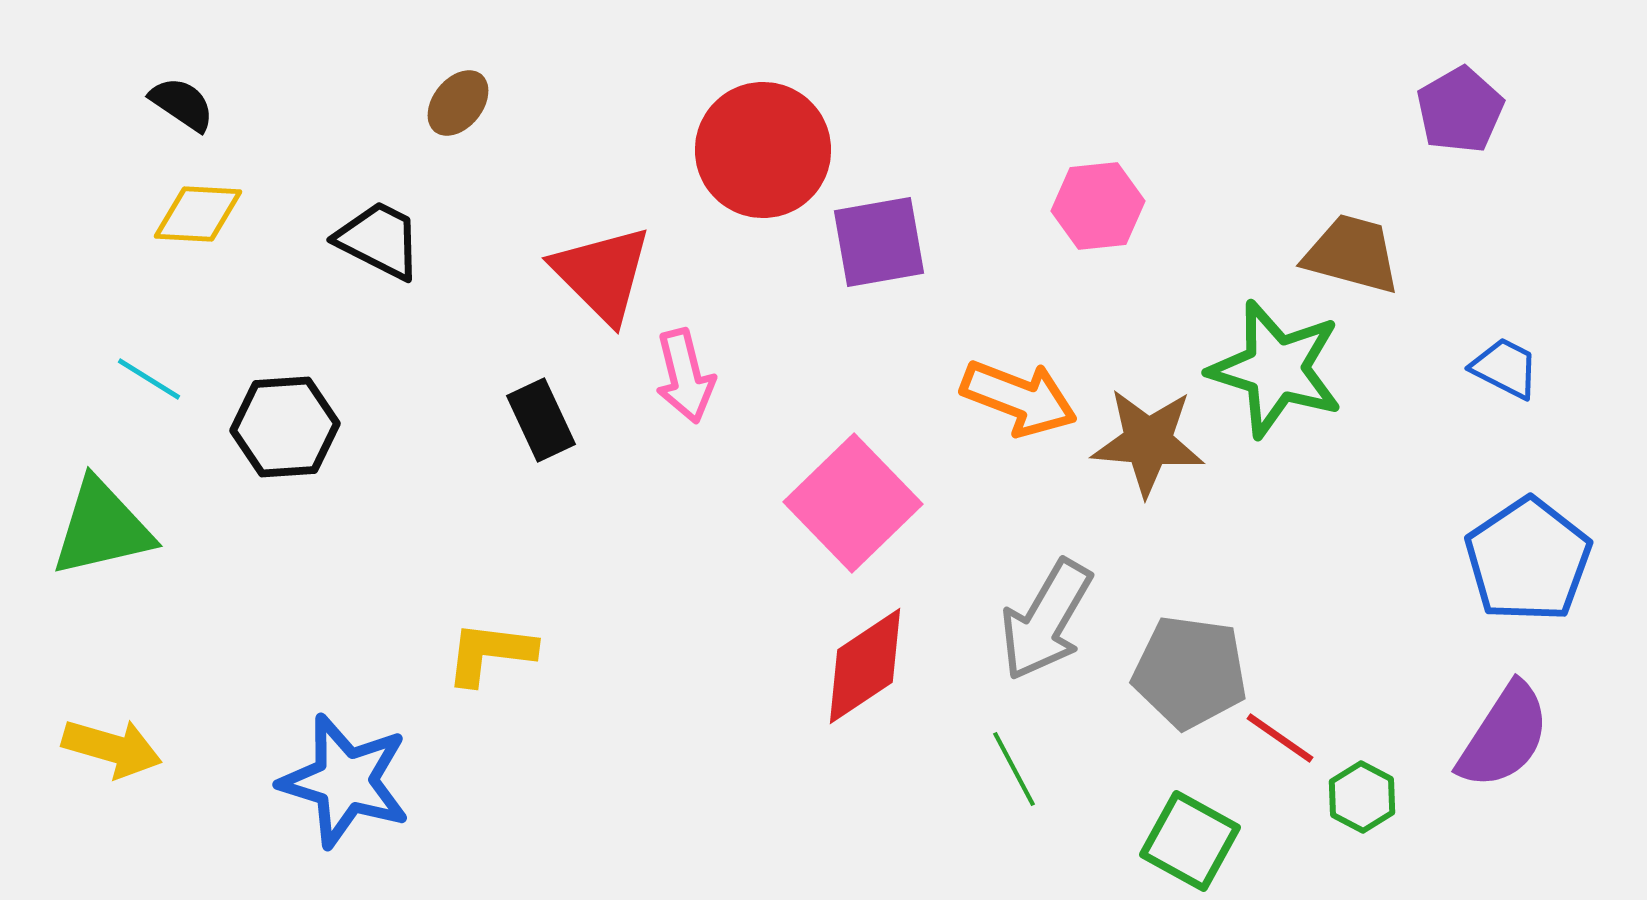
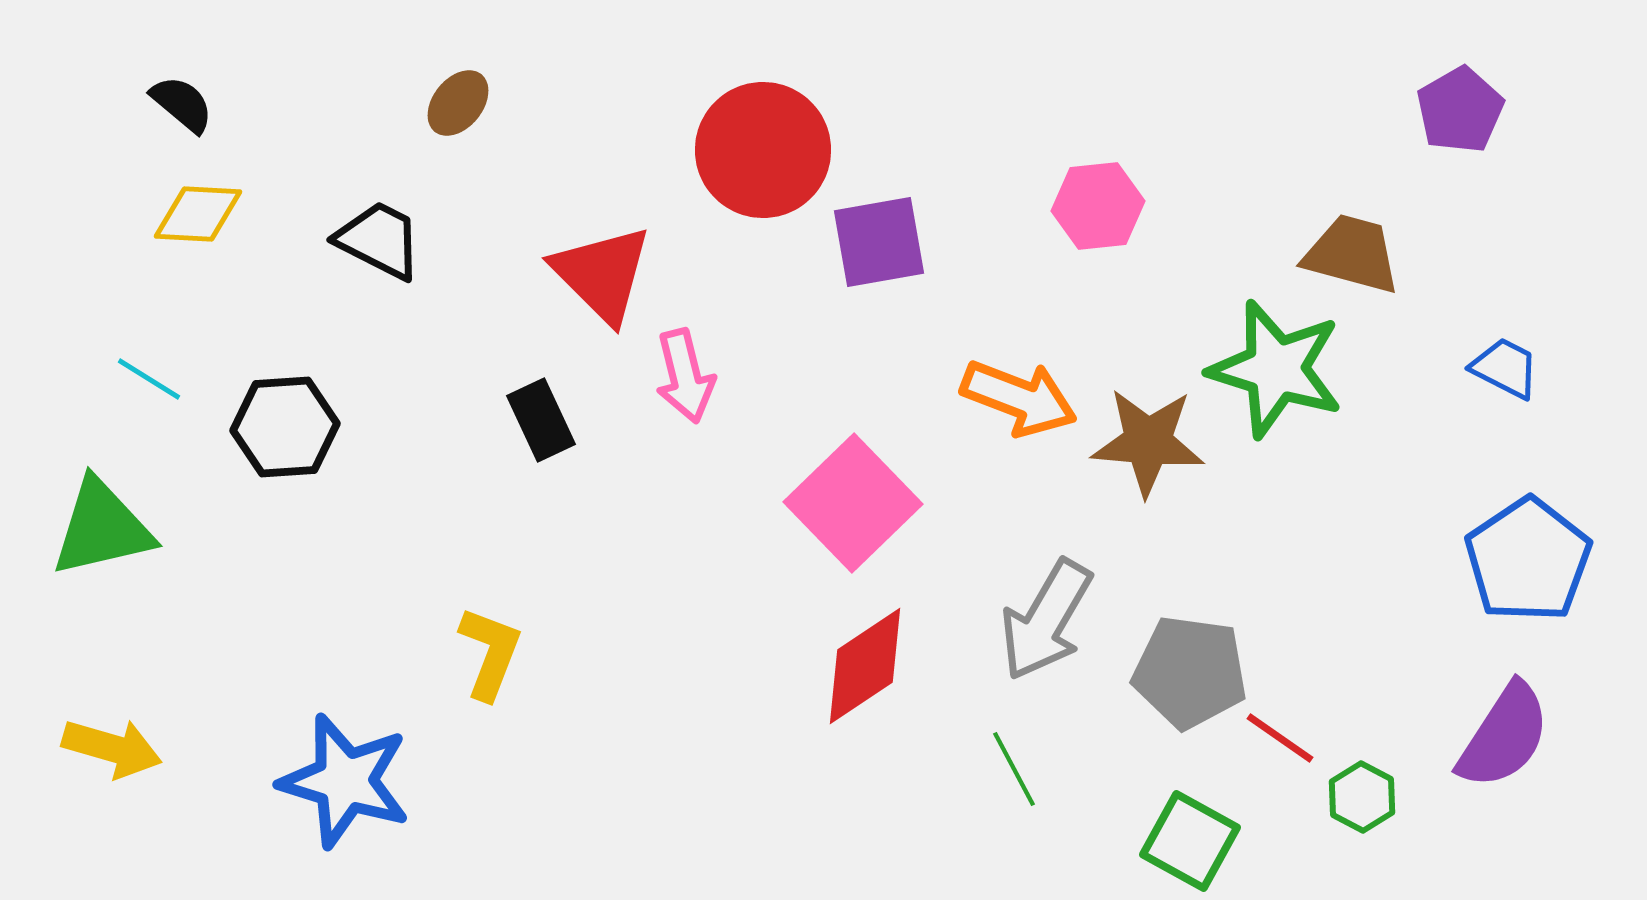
black semicircle: rotated 6 degrees clockwise
yellow L-shape: rotated 104 degrees clockwise
